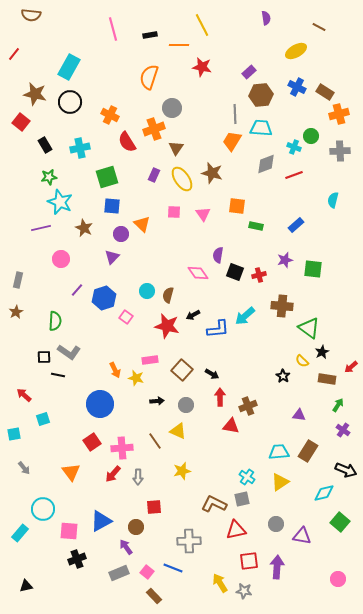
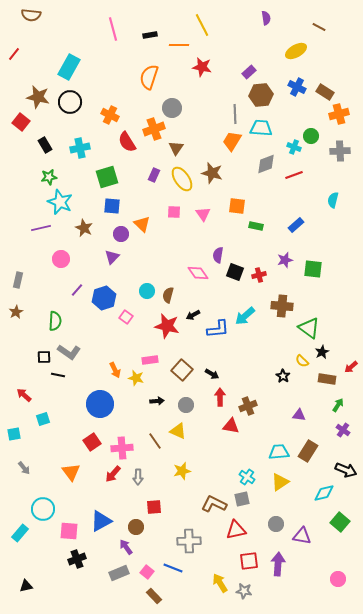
brown star at (35, 94): moved 3 px right, 3 px down
purple arrow at (277, 567): moved 1 px right, 3 px up
